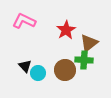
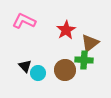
brown triangle: moved 1 px right
